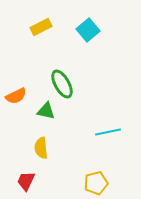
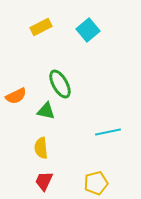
green ellipse: moved 2 px left
red trapezoid: moved 18 px right
